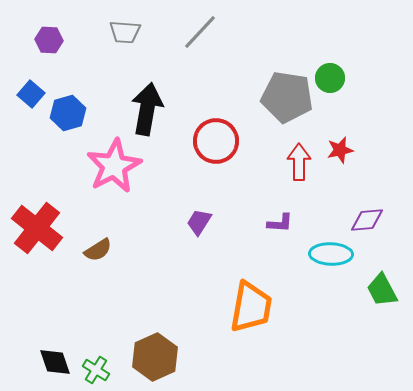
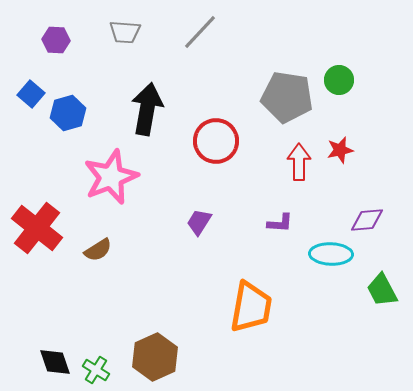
purple hexagon: moved 7 px right
green circle: moved 9 px right, 2 px down
pink star: moved 3 px left, 11 px down; rotated 6 degrees clockwise
